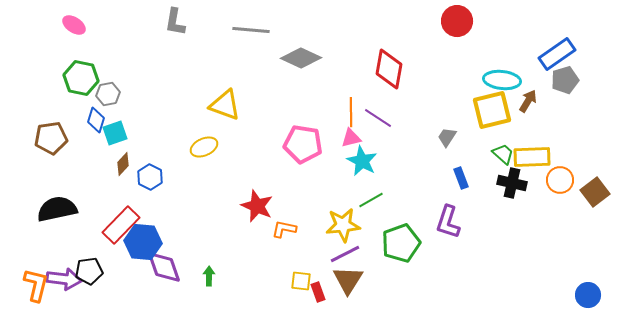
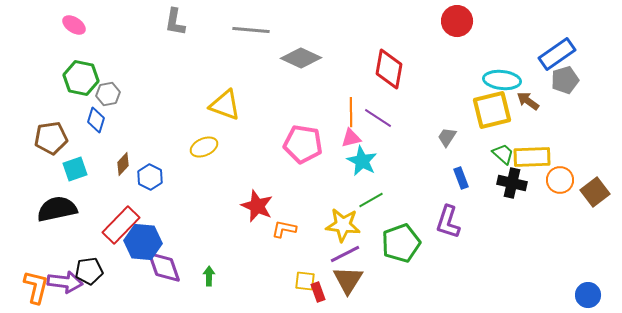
brown arrow at (528, 101): rotated 85 degrees counterclockwise
cyan square at (115, 133): moved 40 px left, 36 px down
yellow star at (343, 225): rotated 12 degrees clockwise
purple arrow at (64, 279): moved 1 px right, 3 px down
yellow square at (301, 281): moved 4 px right
orange L-shape at (36, 285): moved 2 px down
